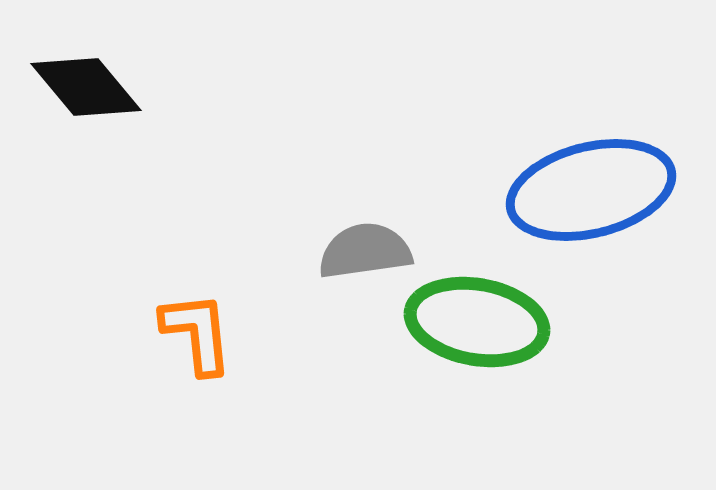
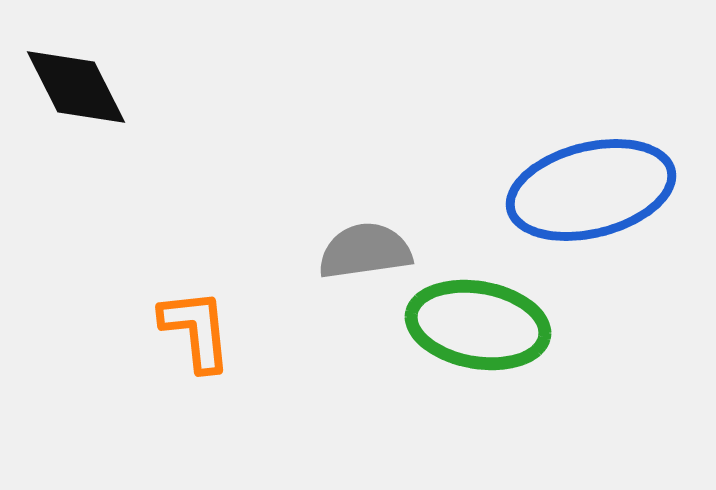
black diamond: moved 10 px left; rotated 13 degrees clockwise
green ellipse: moved 1 px right, 3 px down
orange L-shape: moved 1 px left, 3 px up
